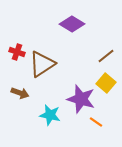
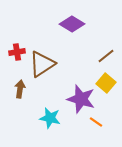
red cross: rotated 28 degrees counterclockwise
brown arrow: moved 4 px up; rotated 102 degrees counterclockwise
cyan star: moved 3 px down
